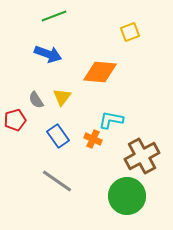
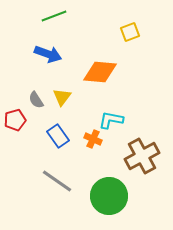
green circle: moved 18 px left
